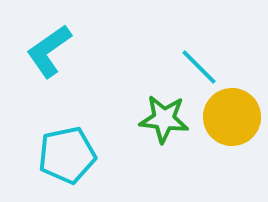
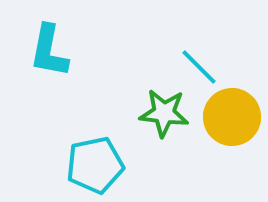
cyan L-shape: rotated 44 degrees counterclockwise
green star: moved 6 px up
cyan pentagon: moved 28 px right, 10 px down
